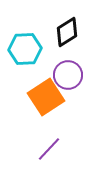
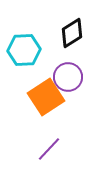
black diamond: moved 5 px right, 1 px down
cyan hexagon: moved 1 px left, 1 px down
purple circle: moved 2 px down
